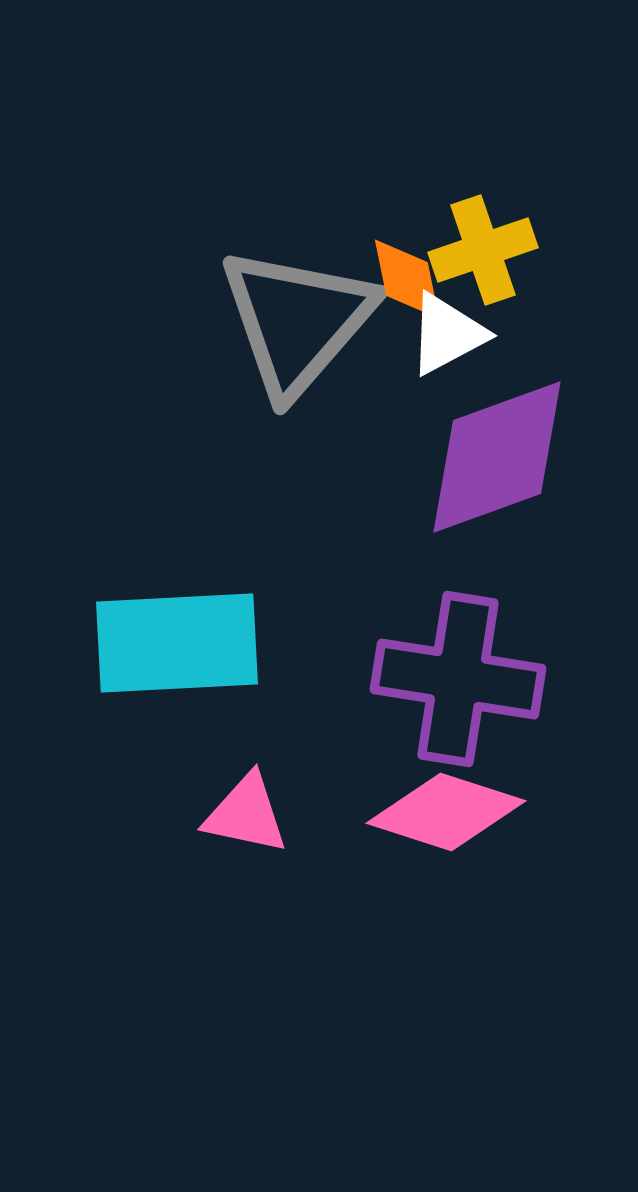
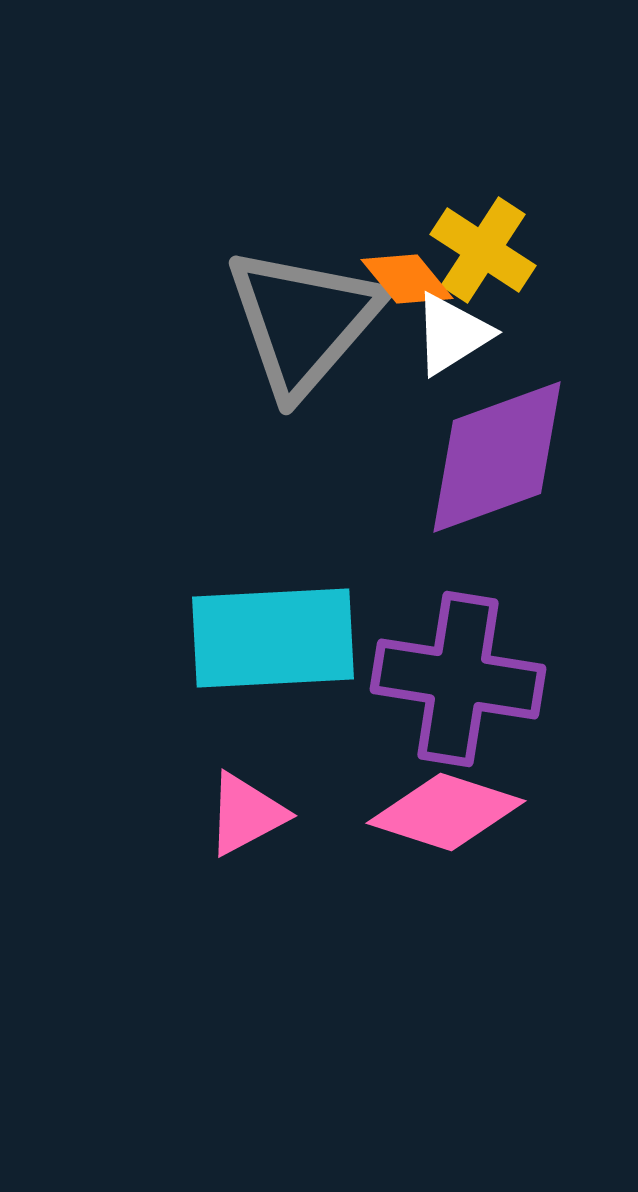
yellow cross: rotated 38 degrees counterclockwise
orange diamond: rotated 28 degrees counterclockwise
gray triangle: moved 6 px right
white triangle: moved 5 px right; rotated 4 degrees counterclockwise
cyan rectangle: moved 96 px right, 5 px up
pink triangle: rotated 40 degrees counterclockwise
